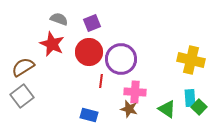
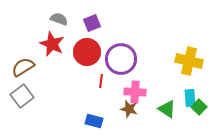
red circle: moved 2 px left
yellow cross: moved 2 px left, 1 px down
blue rectangle: moved 5 px right, 6 px down
